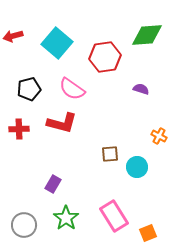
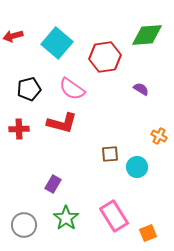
purple semicircle: rotated 14 degrees clockwise
